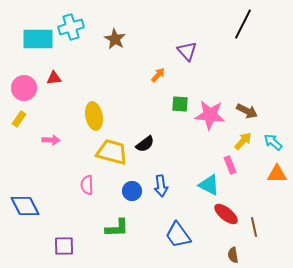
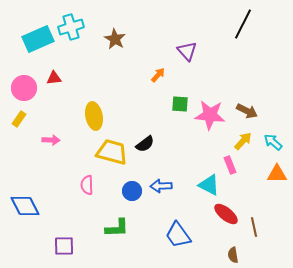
cyan rectangle: rotated 24 degrees counterclockwise
blue arrow: rotated 95 degrees clockwise
